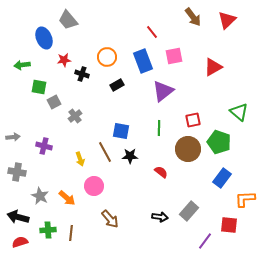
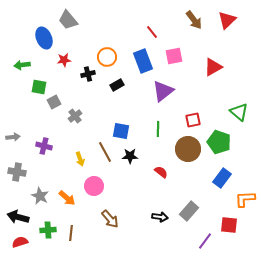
brown arrow at (193, 17): moved 1 px right, 3 px down
black cross at (82, 74): moved 6 px right; rotated 32 degrees counterclockwise
green line at (159, 128): moved 1 px left, 1 px down
